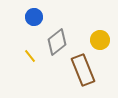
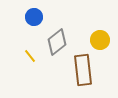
brown rectangle: rotated 16 degrees clockwise
